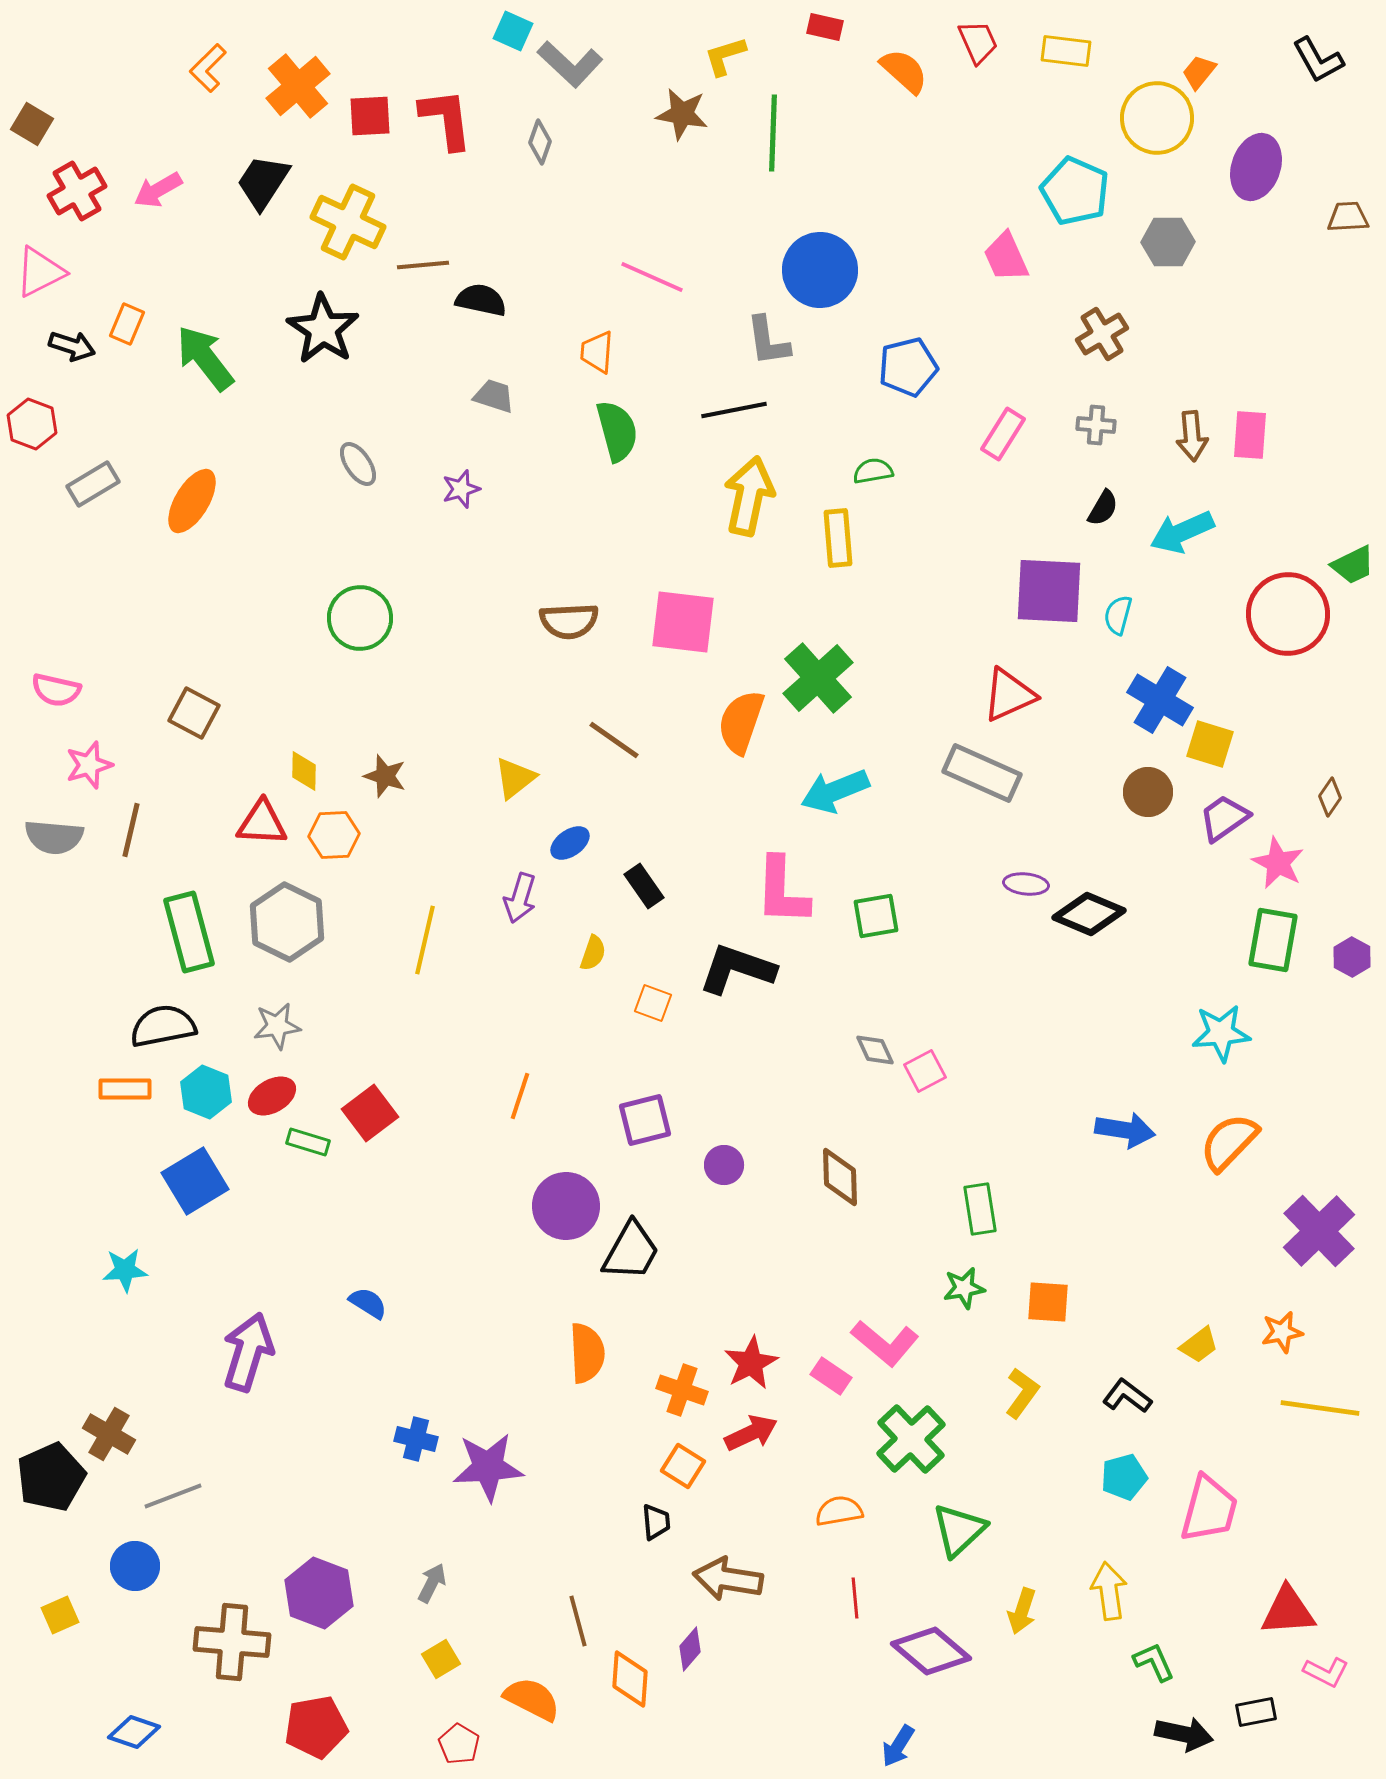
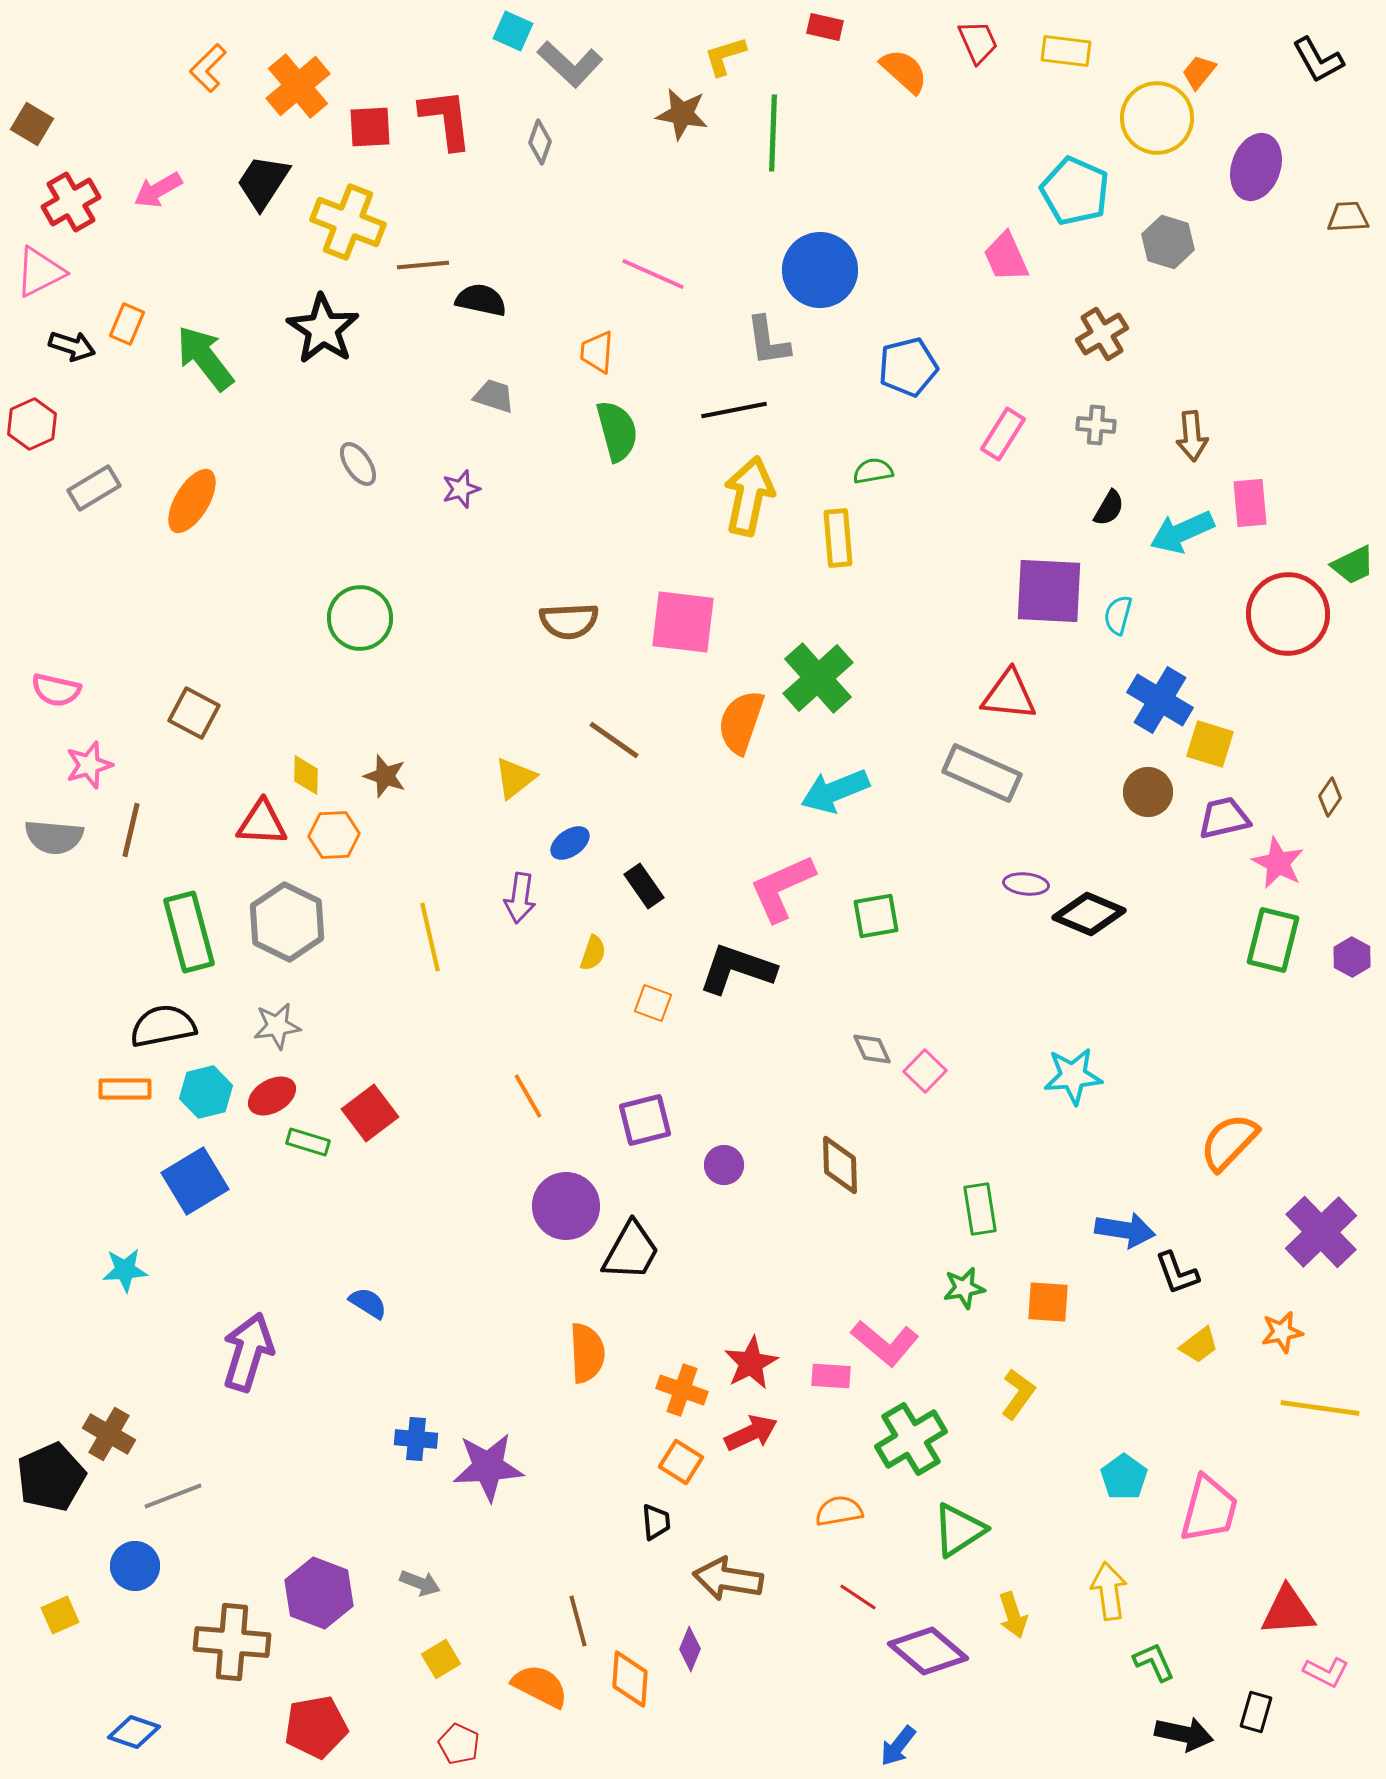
red square at (370, 116): moved 11 px down
red cross at (77, 191): moved 6 px left, 11 px down
yellow cross at (348, 222): rotated 4 degrees counterclockwise
gray hexagon at (1168, 242): rotated 18 degrees clockwise
pink line at (652, 277): moved 1 px right, 3 px up
red hexagon at (32, 424): rotated 15 degrees clockwise
pink rectangle at (1250, 435): moved 68 px down; rotated 9 degrees counterclockwise
gray rectangle at (93, 484): moved 1 px right, 4 px down
black semicircle at (1103, 508): moved 6 px right
red triangle at (1009, 695): rotated 30 degrees clockwise
yellow diamond at (304, 771): moved 2 px right, 4 px down
purple trapezoid at (1224, 818): rotated 22 degrees clockwise
pink L-shape at (782, 891): moved 3 px up; rotated 64 degrees clockwise
purple arrow at (520, 898): rotated 9 degrees counterclockwise
yellow line at (425, 940): moved 5 px right, 3 px up; rotated 26 degrees counterclockwise
green rectangle at (1273, 940): rotated 4 degrees clockwise
cyan star at (1221, 1033): moved 148 px left, 43 px down
gray diamond at (875, 1050): moved 3 px left, 1 px up
pink square at (925, 1071): rotated 18 degrees counterclockwise
cyan hexagon at (206, 1092): rotated 24 degrees clockwise
orange line at (520, 1096): moved 8 px right; rotated 48 degrees counterclockwise
blue arrow at (1125, 1130): moved 100 px down
brown diamond at (840, 1177): moved 12 px up
purple cross at (1319, 1231): moved 2 px right, 1 px down
pink rectangle at (831, 1376): rotated 30 degrees counterclockwise
yellow L-shape at (1022, 1393): moved 4 px left, 1 px down
black L-shape at (1127, 1396): moved 50 px right, 123 px up; rotated 147 degrees counterclockwise
blue cross at (416, 1439): rotated 9 degrees counterclockwise
green cross at (911, 1439): rotated 12 degrees clockwise
orange square at (683, 1466): moved 2 px left, 4 px up
cyan pentagon at (1124, 1477): rotated 21 degrees counterclockwise
green triangle at (959, 1530): rotated 10 degrees clockwise
gray arrow at (432, 1583): moved 12 px left; rotated 84 degrees clockwise
red line at (855, 1598): moved 3 px right, 1 px up; rotated 51 degrees counterclockwise
yellow arrow at (1022, 1611): moved 9 px left, 4 px down; rotated 36 degrees counterclockwise
purple diamond at (690, 1649): rotated 18 degrees counterclockwise
purple diamond at (931, 1651): moved 3 px left
orange semicircle at (532, 1699): moved 8 px right, 13 px up
black rectangle at (1256, 1712): rotated 63 degrees counterclockwise
red pentagon at (459, 1744): rotated 6 degrees counterclockwise
blue arrow at (898, 1746): rotated 6 degrees clockwise
